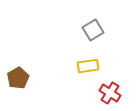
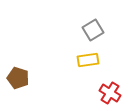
yellow rectangle: moved 6 px up
brown pentagon: rotated 25 degrees counterclockwise
